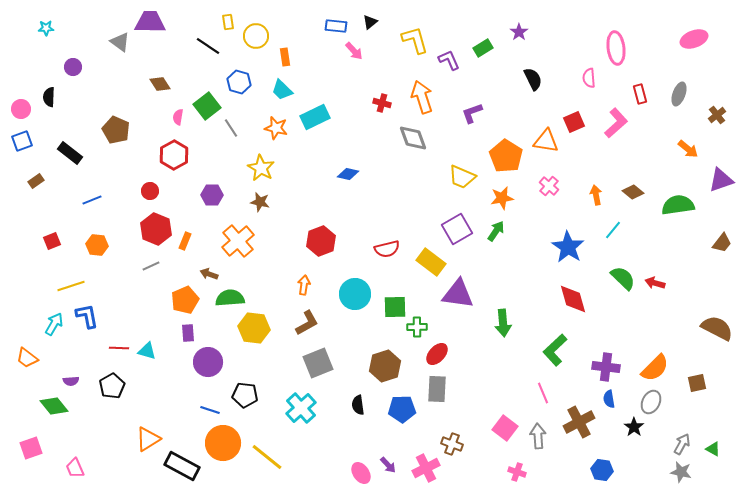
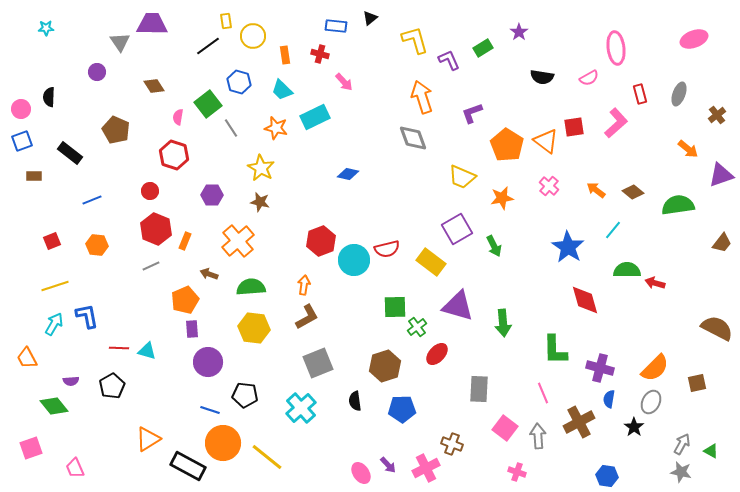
purple trapezoid at (150, 22): moved 2 px right, 2 px down
yellow rectangle at (228, 22): moved 2 px left, 1 px up
black triangle at (370, 22): moved 4 px up
yellow circle at (256, 36): moved 3 px left
gray triangle at (120, 42): rotated 20 degrees clockwise
black line at (208, 46): rotated 70 degrees counterclockwise
pink arrow at (354, 51): moved 10 px left, 31 px down
orange rectangle at (285, 57): moved 2 px up
purple circle at (73, 67): moved 24 px right, 5 px down
pink semicircle at (589, 78): rotated 114 degrees counterclockwise
black semicircle at (533, 79): moved 9 px right, 2 px up; rotated 125 degrees clockwise
brown diamond at (160, 84): moved 6 px left, 2 px down
red cross at (382, 103): moved 62 px left, 49 px up
green square at (207, 106): moved 1 px right, 2 px up
red square at (574, 122): moved 5 px down; rotated 15 degrees clockwise
orange triangle at (546, 141): rotated 28 degrees clockwise
red hexagon at (174, 155): rotated 12 degrees counterclockwise
orange pentagon at (506, 156): moved 1 px right, 11 px up
purple triangle at (721, 180): moved 5 px up
brown rectangle at (36, 181): moved 2 px left, 5 px up; rotated 35 degrees clockwise
orange arrow at (596, 195): moved 5 px up; rotated 42 degrees counterclockwise
green arrow at (496, 231): moved 2 px left, 15 px down; rotated 120 degrees clockwise
green semicircle at (623, 278): moved 4 px right, 8 px up; rotated 44 degrees counterclockwise
yellow line at (71, 286): moved 16 px left
cyan circle at (355, 294): moved 1 px left, 34 px up
purple triangle at (458, 294): moved 12 px down; rotated 8 degrees clockwise
green semicircle at (230, 298): moved 21 px right, 11 px up
red diamond at (573, 299): moved 12 px right, 1 px down
brown L-shape at (307, 323): moved 6 px up
green cross at (417, 327): rotated 36 degrees counterclockwise
purple rectangle at (188, 333): moved 4 px right, 4 px up
green L-shape at (555, 350): rotated 48 degrees counterclockwise
orange trapezoid at (27, 358): rotated 25 degrees clockwise
purple cross at (606, 367): moved 6 px left, 1 px down; rotated 8 degrees clockwise
gray rectangle at (437, 389): moved 42 px right
blue semicircle at (609, 399): rotated 18 degrees clockwise
black semicircle at (358, 405): moved 3 px left, 4 px up
green triangle at (713, 449): moved 2 px left, 2 px down
black rectangle at (182, 466): moved 6 px right
blue hexagon at (602, 470): moved 5 px right, 6 px down
